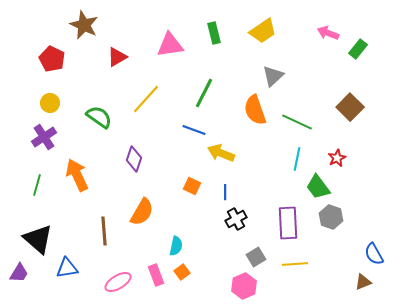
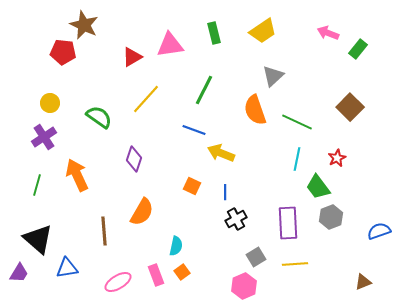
red triangle at (117, 57): moved 15 px right
red pentagon at (52, 59): moved 11 px right, 7 px up; rotated 20 degrees counterclockwise
green line at (204, 93): moved 3 px up
gray hexagon at (331, 217): rotated 20 degrees clockwise
blue semicircle at (374, 254): moved 5 px right, 23 px up; rotated 100 degrees clockwise
